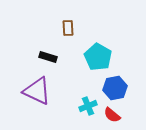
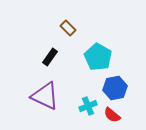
brown rectangle: rotated 42 degrees counterclockwise
black rectangle: moved 2 px right; rotated 72 degrees counterclockwise
purple triangle: moved 8 px right, 5 px down
